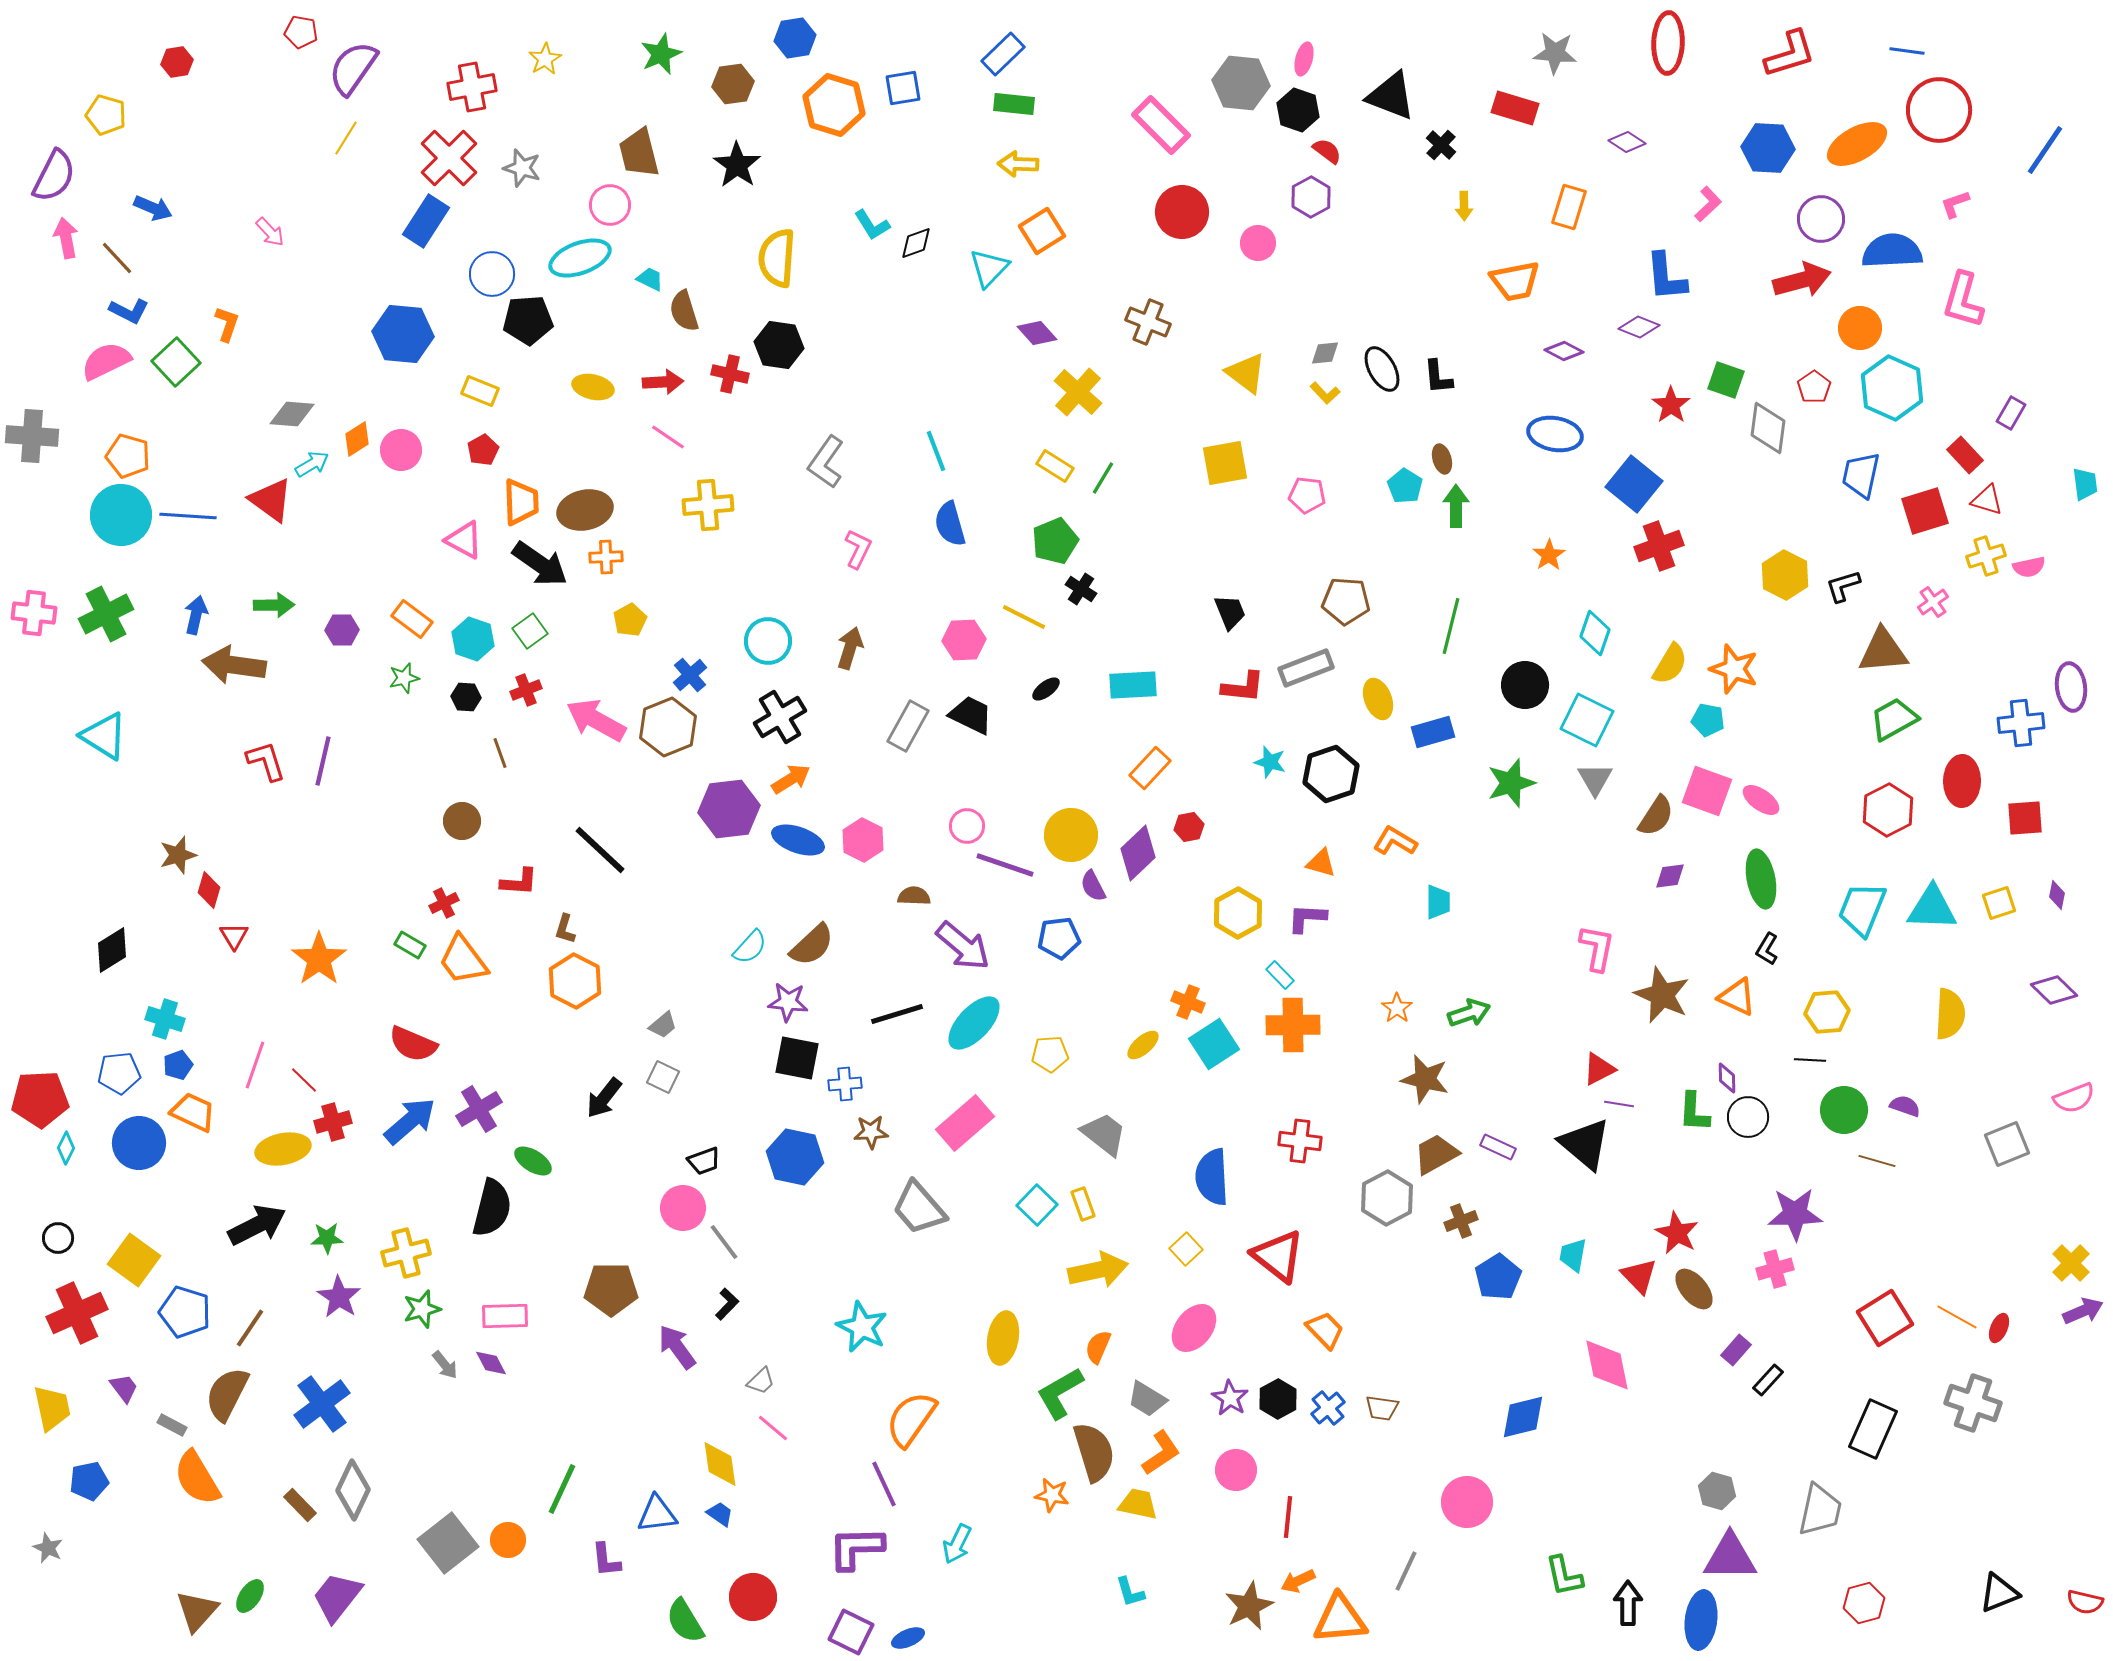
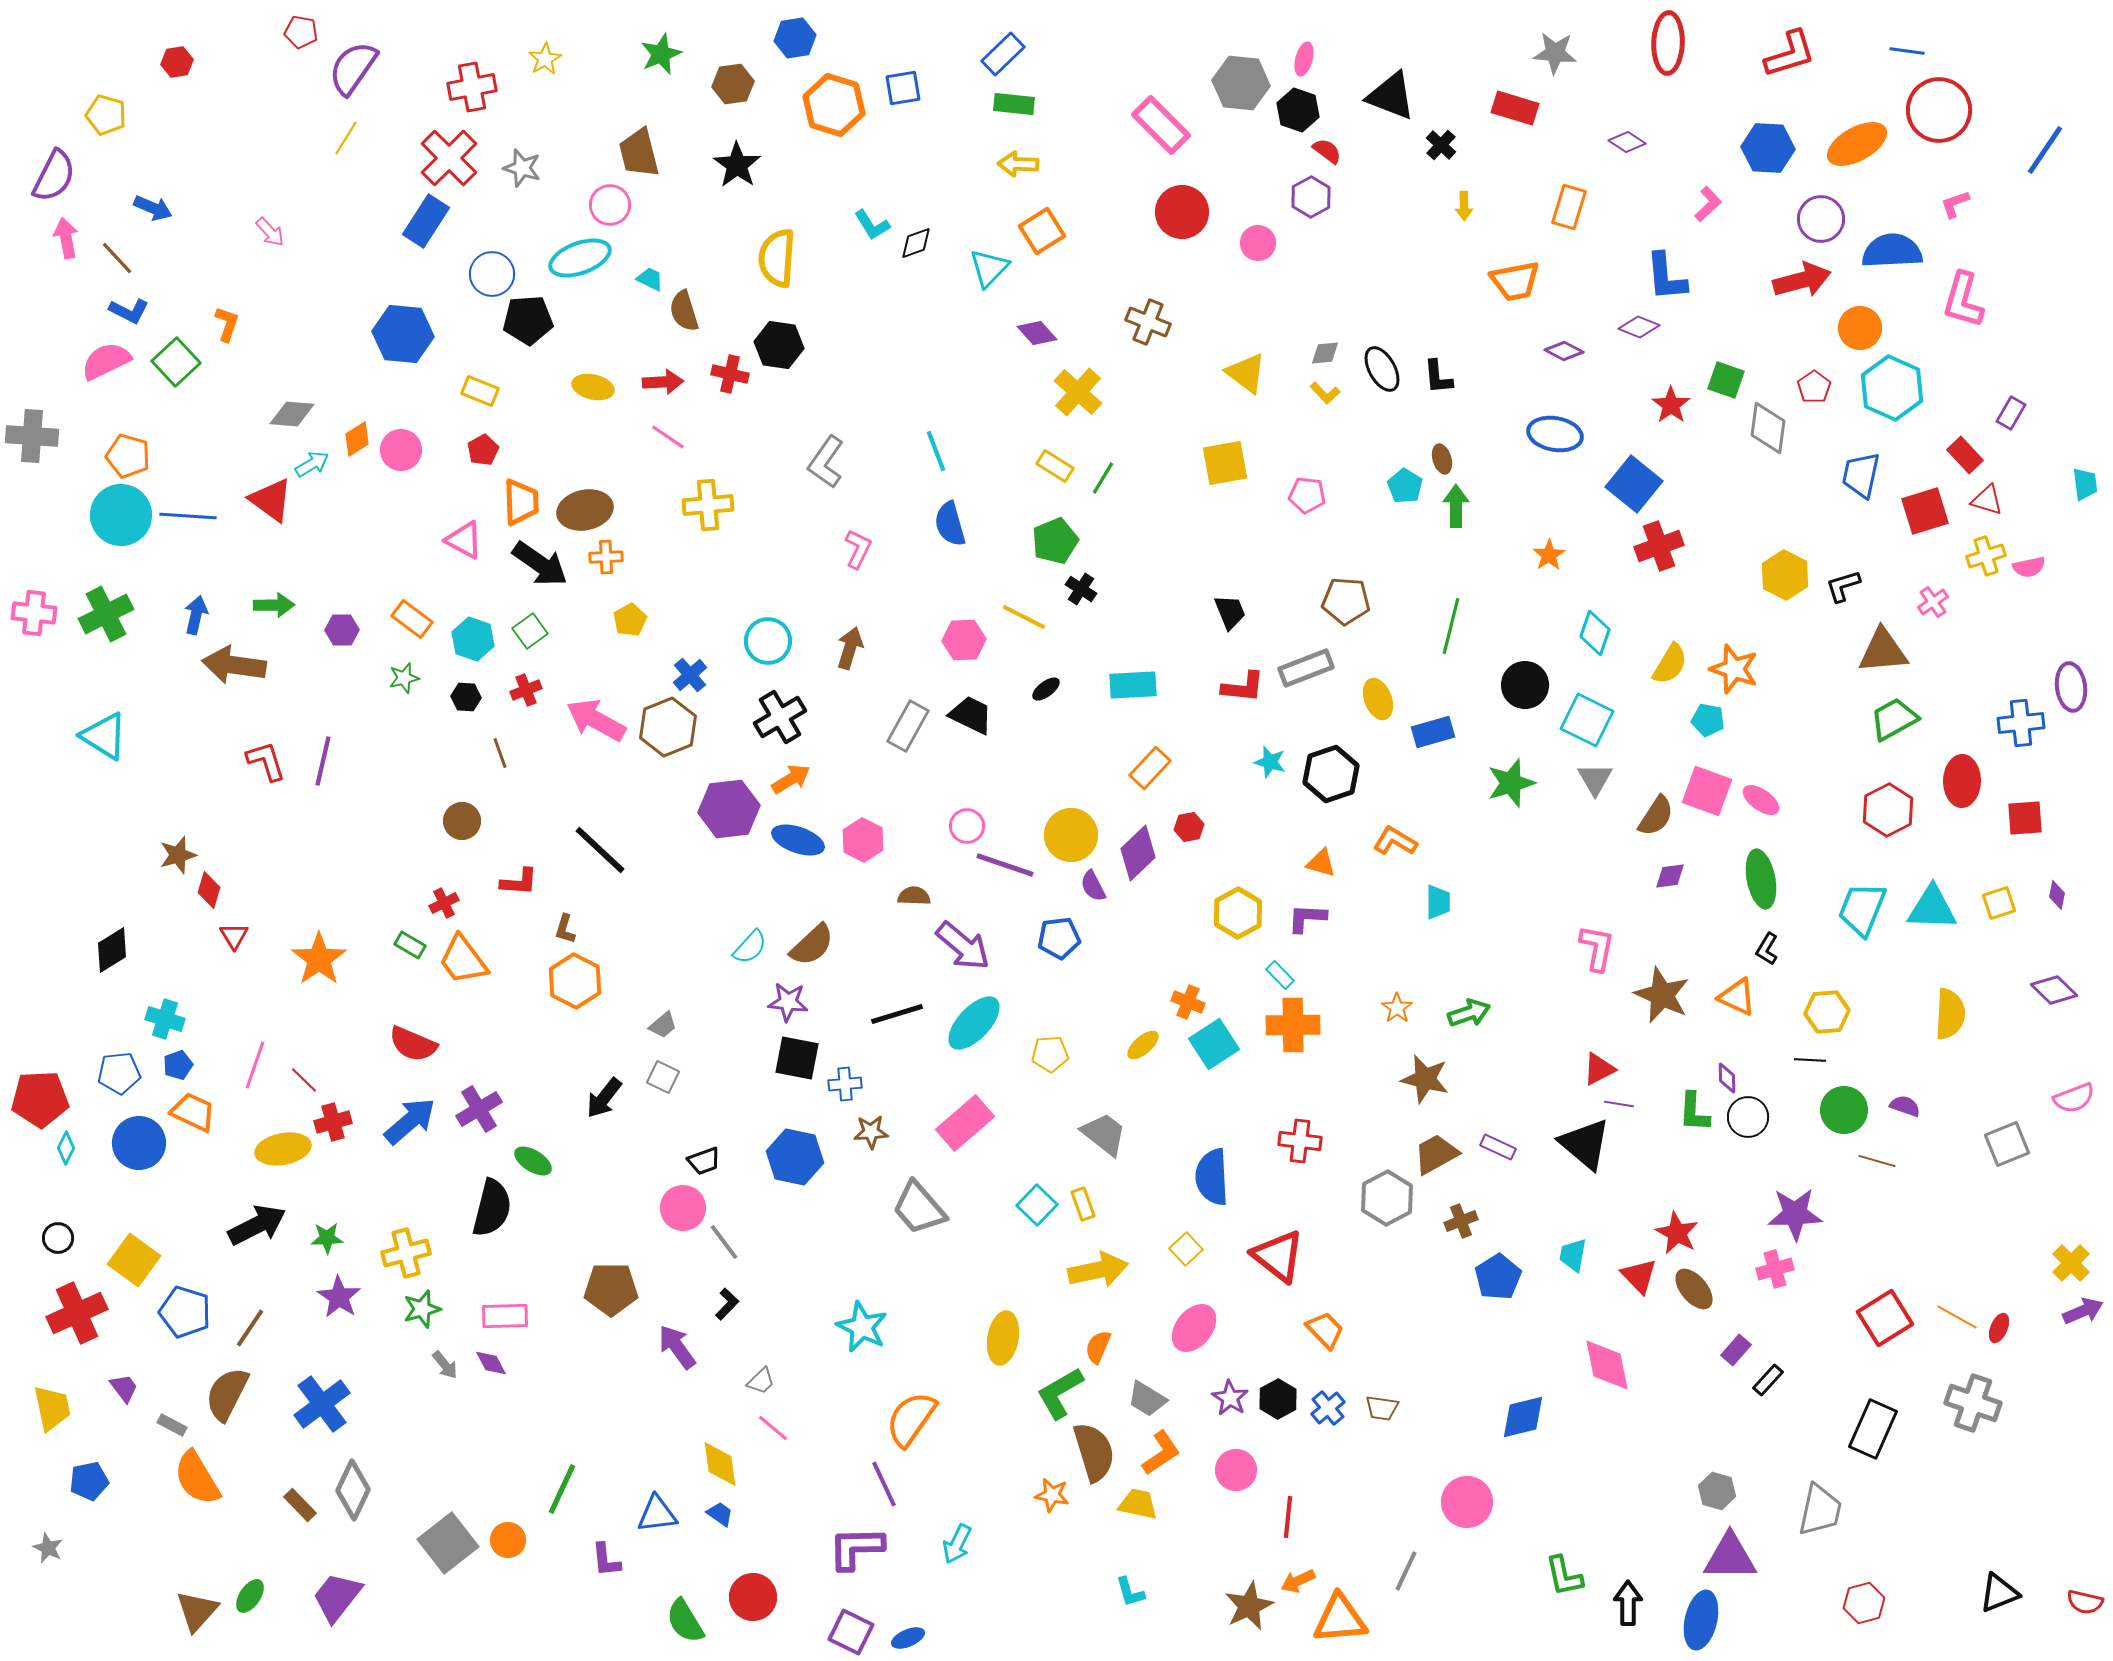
blue ellipse at (1701, 1620): rotated 6 degrees clockwise
